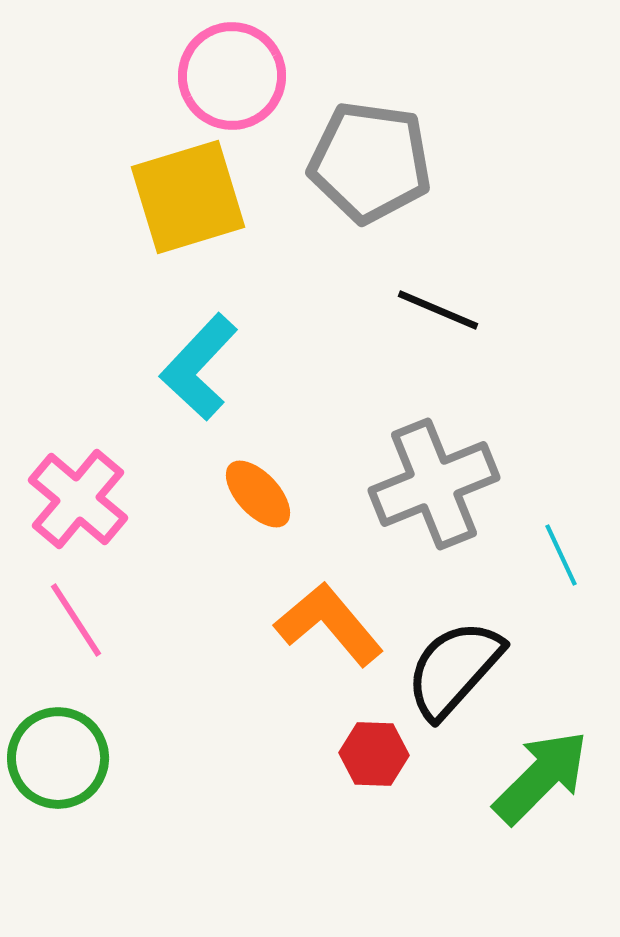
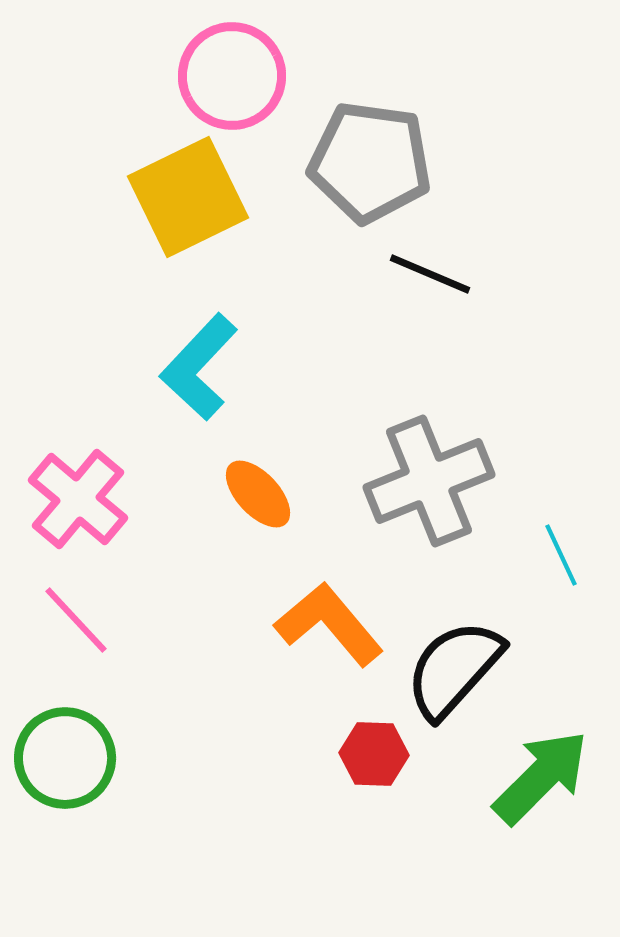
yellow square: rotated 9 degrees counterclockwise
black line: moved 8 px left, 36 px up
gray cross: moved 5 px left, 3 px up
pink line: rotated 10 degrees counterclockwise
green circle: moved 7 px right
